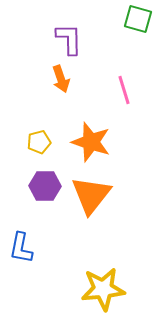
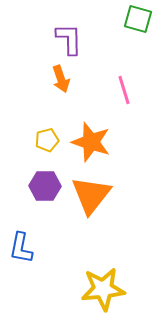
yellow pentagon: moved 8 px right, 2 px up
